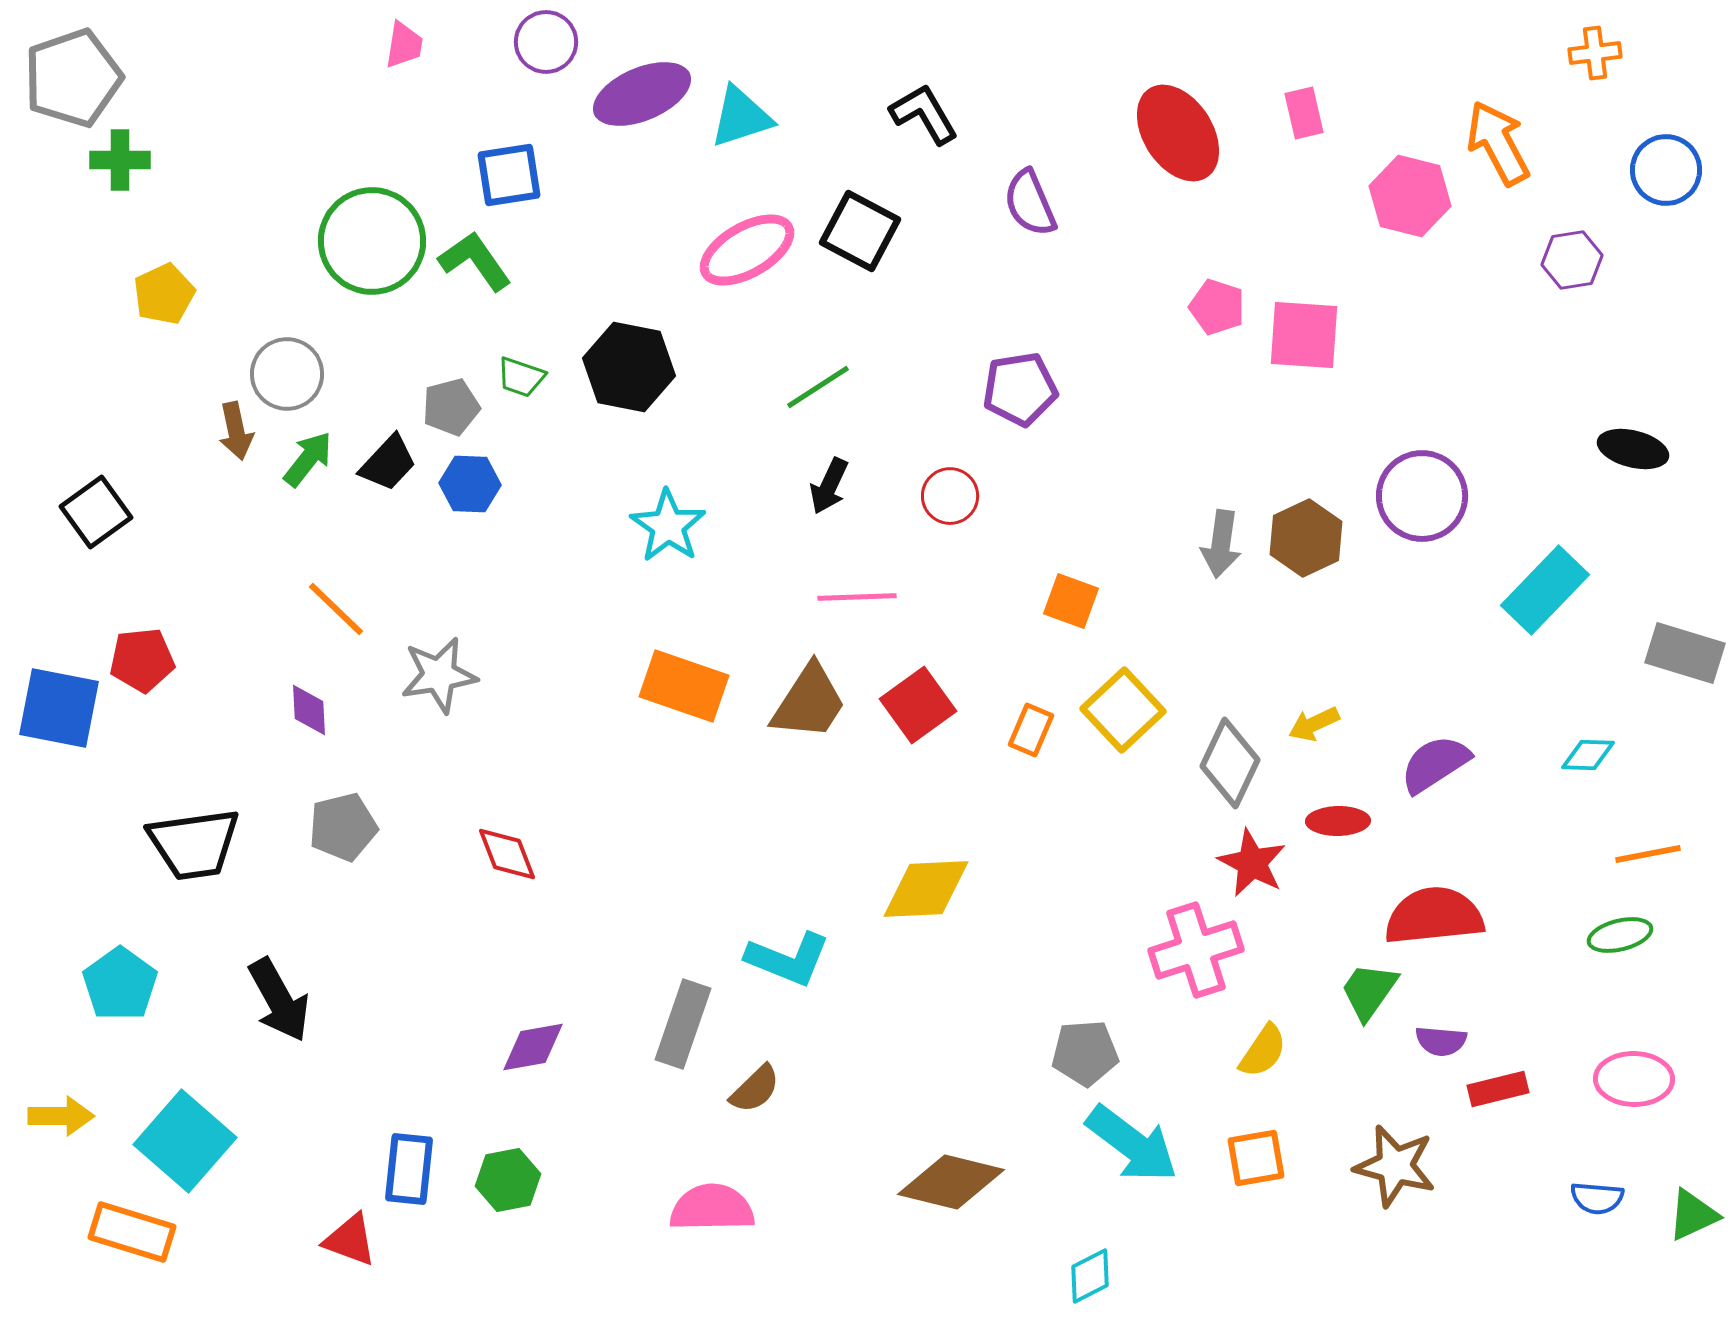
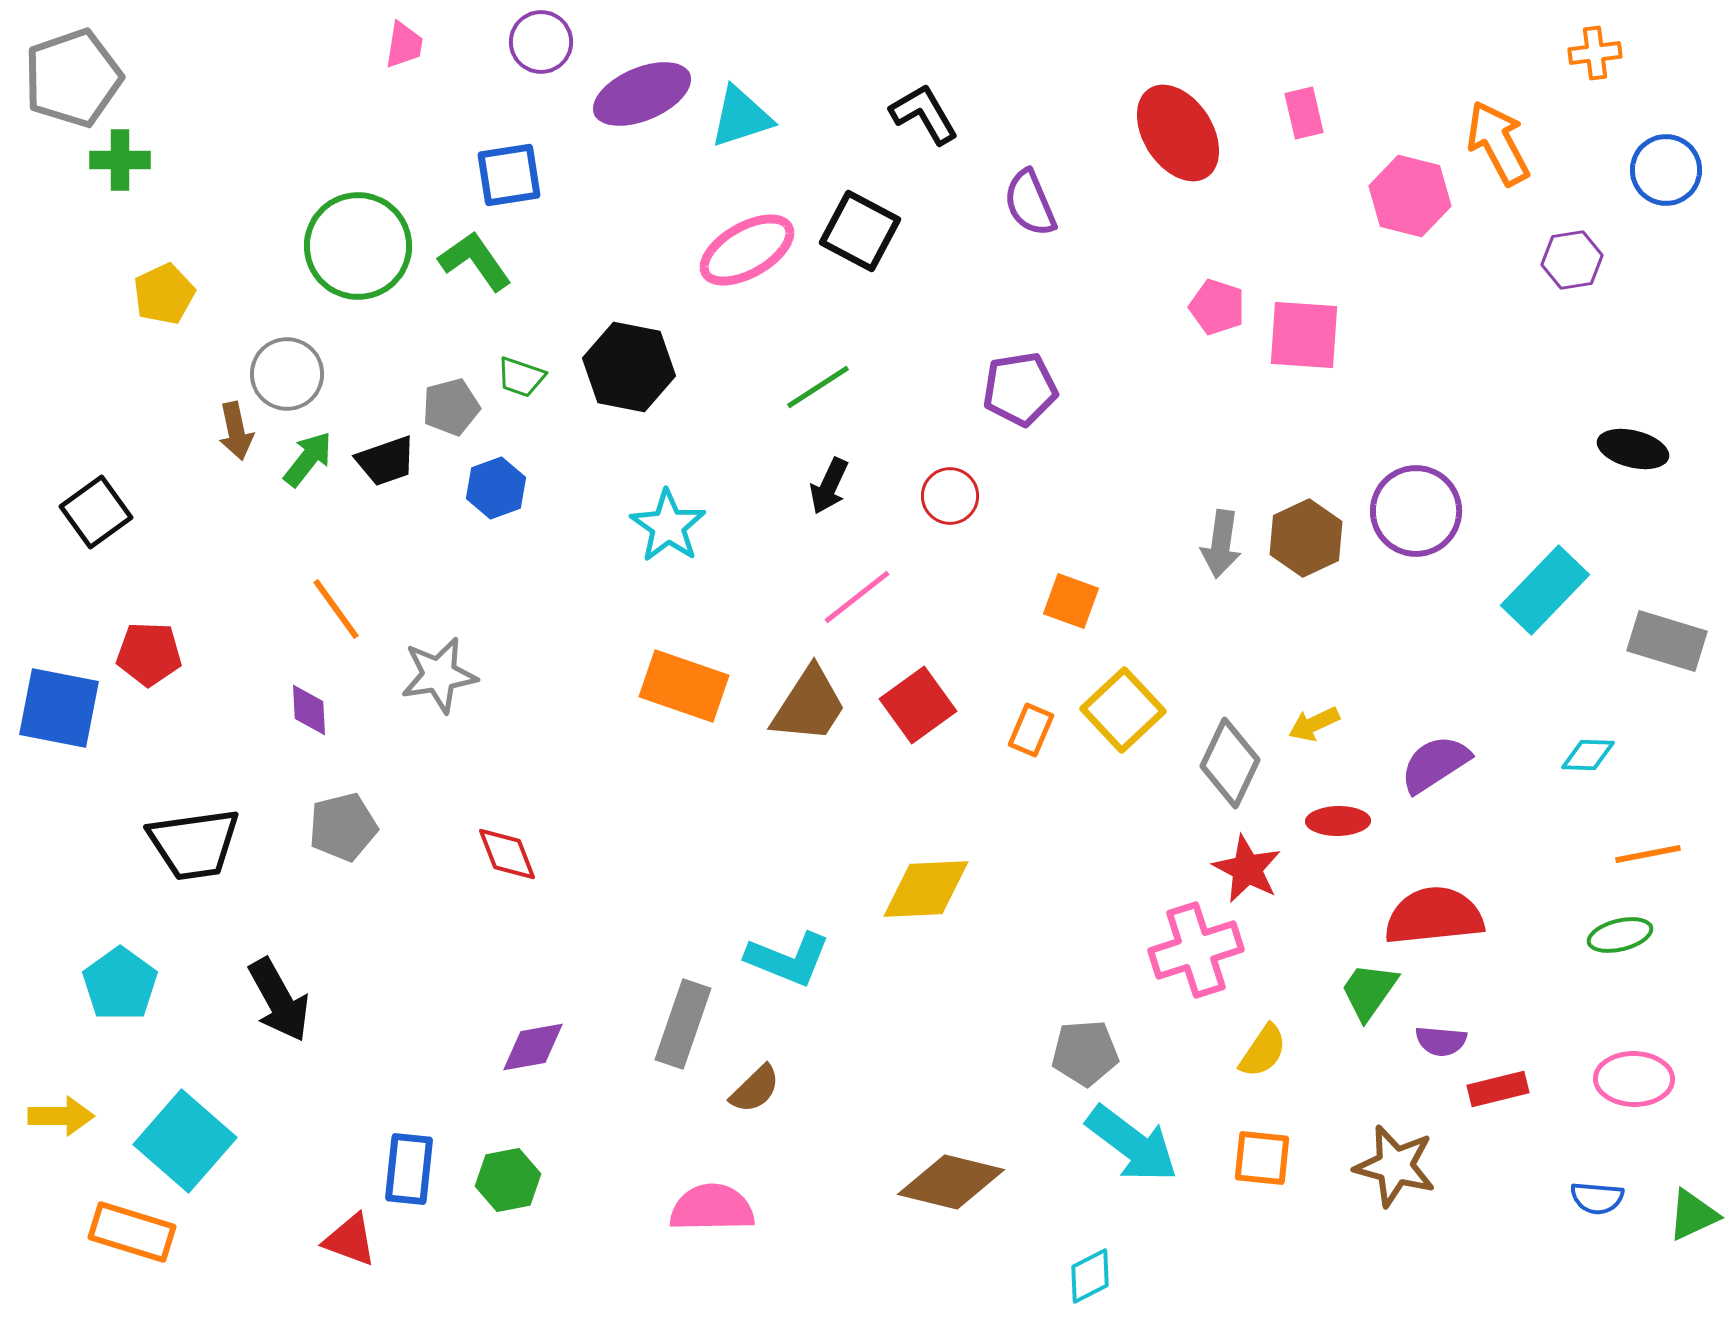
purple circle at (546, 42): moved 5 px left
green circle at (372, 241): moved 14 px left, 5 px down
black trapezoid at (388, 463): moved 2 px left, 2 px up; rotated 28 degrees clockwise
blue hexagon at (470, 484): moved 26 px right, 4 px down; rotated 22 degrees counterclockwise
purple circle at (1422, 496): moved 6 px left, 15 px down
pink line at (857, 597): rotated 36 degrees counterclockwise
orange line at (336, 609): rotated 10 degrees clockwise
gray rectangle at (1685, 653): moved 18 px left, 12 px up
red pentagon at (142, 660): moved 7 px right, 6 px up; rotated 8 degrees clockwise
brown trapezoid at (809, 702): moved 3 px down
red star at (1252, 863): moved 5 px left, 6 px down
orange square at (1256, 1158): moved 6 px right; rotated 16 degrees clockwise
